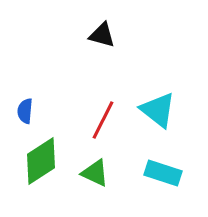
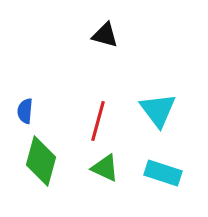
black triangle: moved 3 px right
cyan triangle: rotated 15 degrees clockwise
red line: moved 5 px left, 1 px down; rotated 12 degrees counterclockwise
green diamond: rotated 42 degrees counterclockwise
green triangle: moved 10 px right, 5 px up
